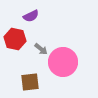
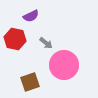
gray arrow: moved 5 px right, 6 px up
pink circle: moved 1 px right, 3 px down
brown square: rotated 12 degrees counterclockwise
